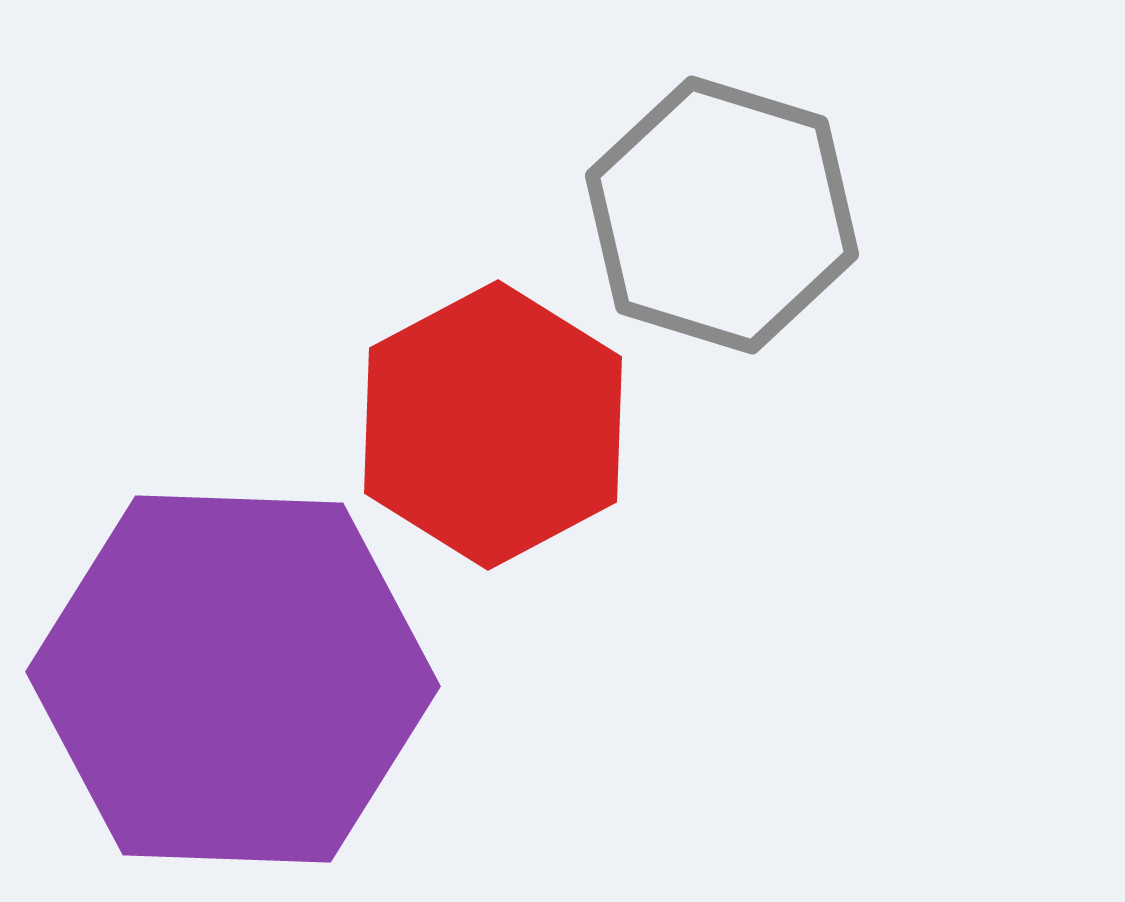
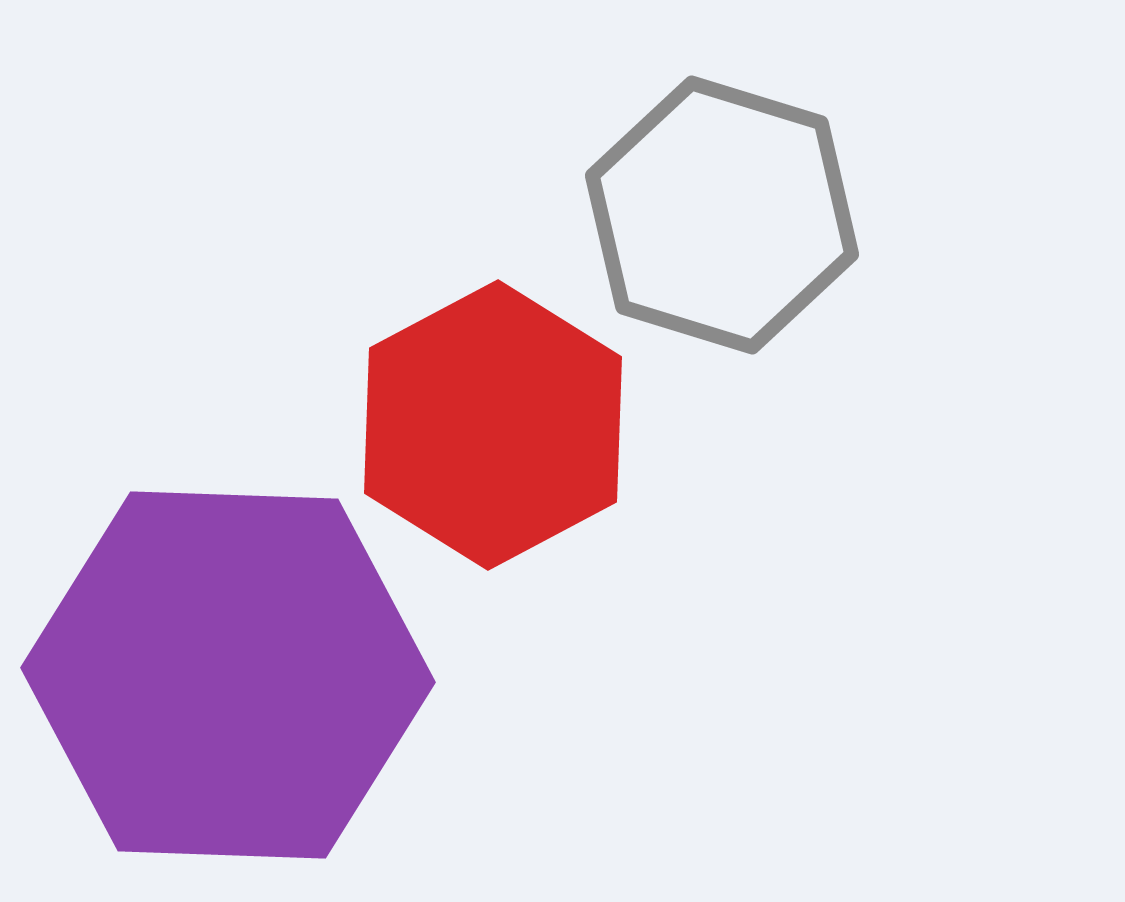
purple hexagon: moved 5 px left, 4 px up
